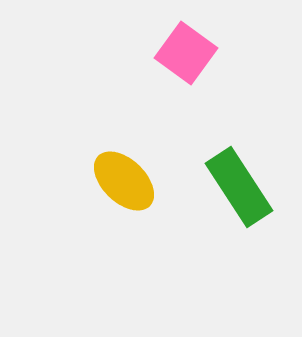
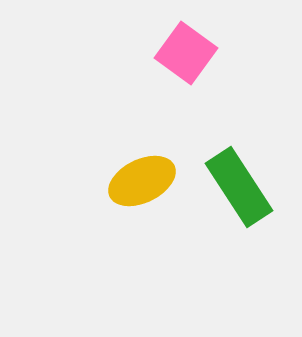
yellow ellipse: moved 18 px right; rotated 70 degrees counterclockwise
